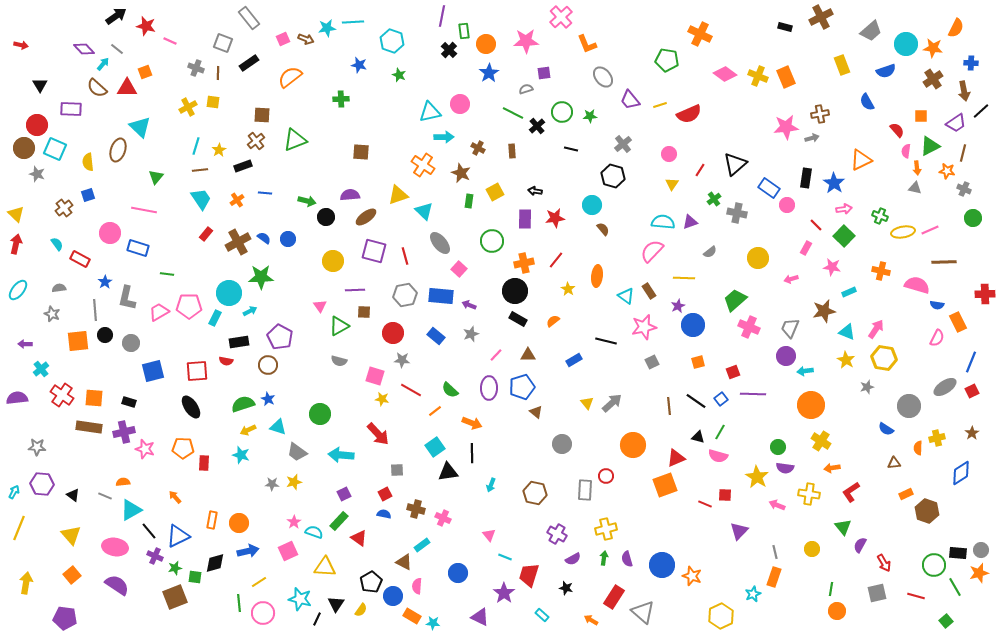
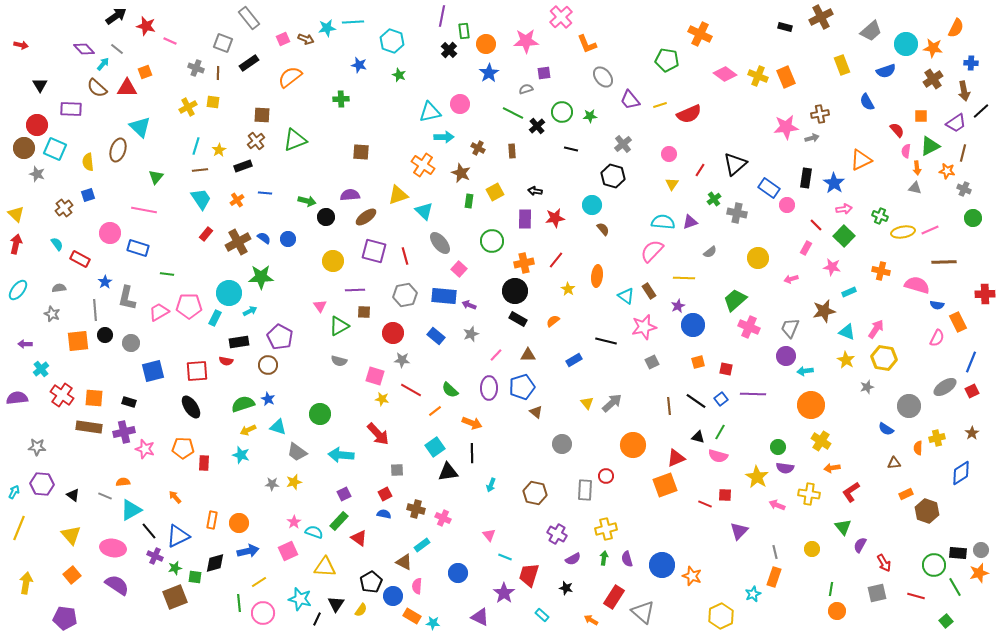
blue rectangle at (441, 296): moved 3 px right
red square at (733, 372): moved 7 px left, 3 px up; rotated 32 degrees clockwise
pink ellipse at (115, 547): moved 2 px left, 1 px down
